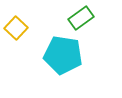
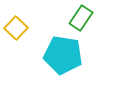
green rectangle: rotated 20 degrees counterclockwise
